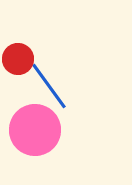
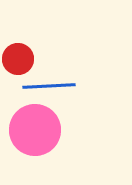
blue line: rotated 57 degrees counterclockwise
